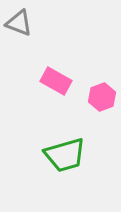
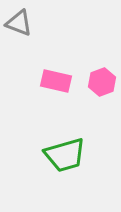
pink rectangle: rotated 16 degrees counterclockwise
pink hexagon: moved 15 px up
